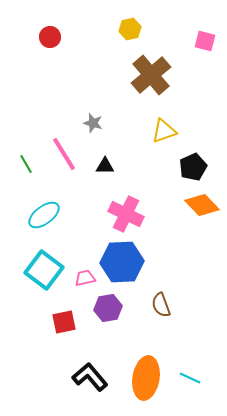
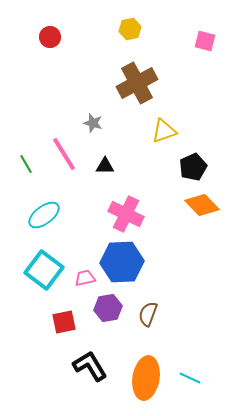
brown cross: moved 14 px left, 8 px down; rotated 12 degrees clockwise
brown semicircle: moved 13 px left, 9 px down; rotated 40 degrees clockwise
black L-shape: moved 11 px up; rotated 9 degrees clockwise
